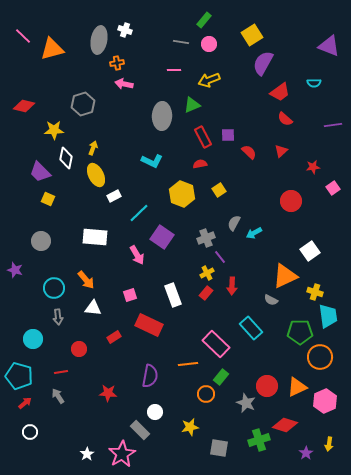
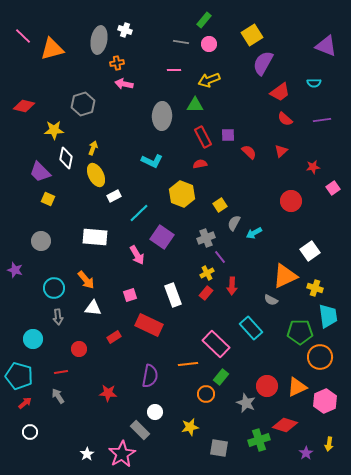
purple triangle at (329, 46): moved 3 px left
green triangle at (192, 105): moved 3 px right; rotated 24 degrees clockwise
purple line at (333, 125): moved 11 px left, 5 px up
yellow square at (219, 190): moved 1 px right, 15 px down
yellow cross at (315, 292): moved 4 px up
